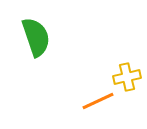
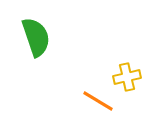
orange line: rotated 56 degrees clockwise
